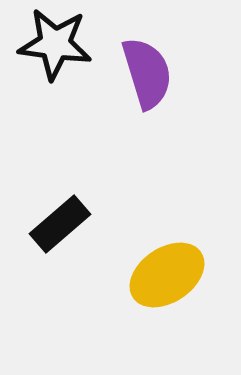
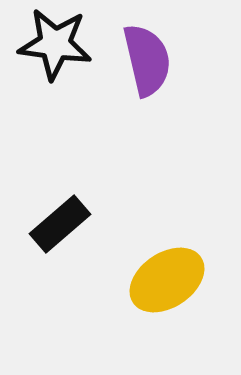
purple semicircle: moved 13 px up; rotated 4 degrees clockwise
yellow ellipse: moved 5 px down
